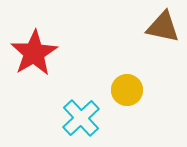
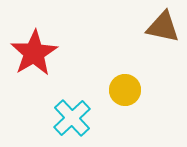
yellow circle: moved 2 px left
cyan cross: moved 9 px left
